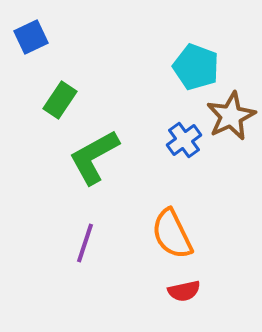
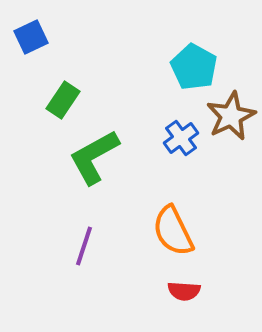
cyan pentagon: moved 2 px left; rotated 9 degrees clockwise
green rectangle: moved 3 px right
blue cross: moved 3 px left, 2 px up
orange semicircle: moved 1 px right, 3 px up
purple line: moved 1 px left, 3 px down
red semicircle: rotated 16 degrees clockwise
